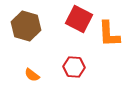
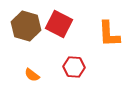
red square: moved 20 px left, 5 px down
